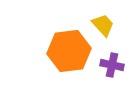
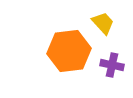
yellow trapezoid: moved 2 px up
